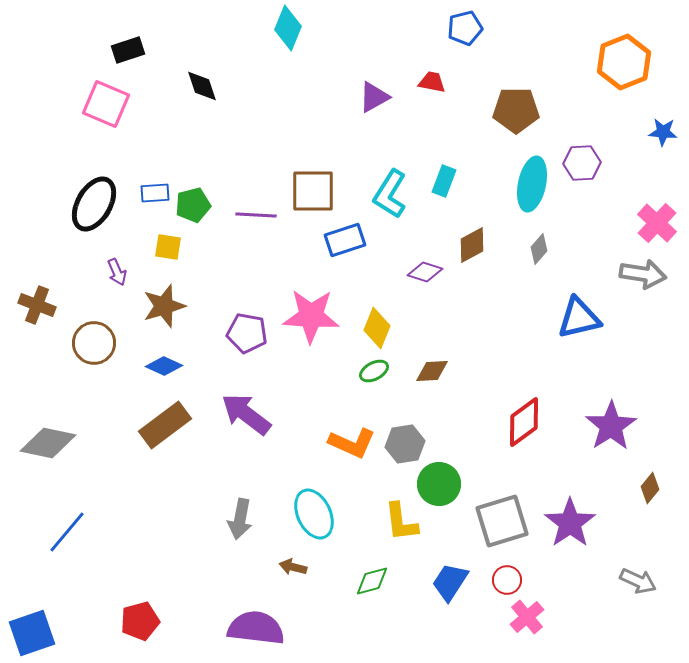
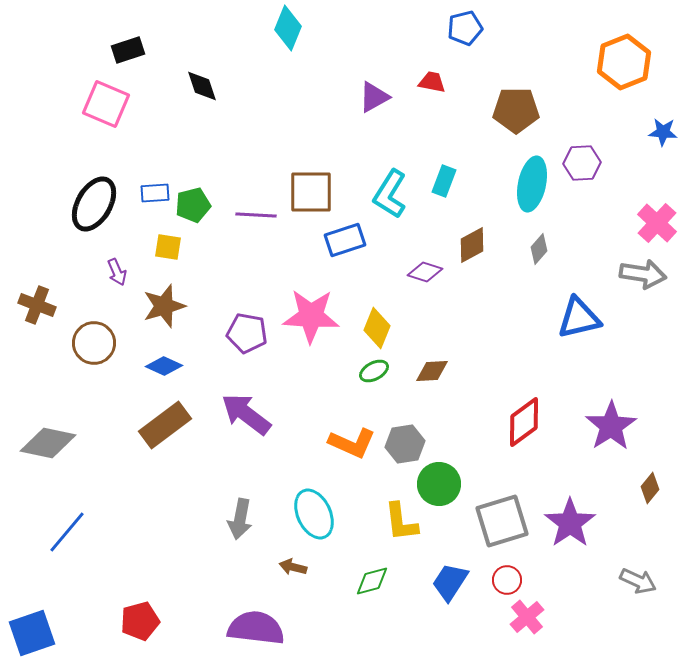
brown square at (313, 191): moved 2 px left, 1 px down
